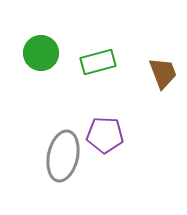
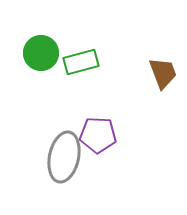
green rectangle: moved 17 px left
purple pentagon: moved 7 px left
gray ellipse: moved 1 px right, 1 px down
